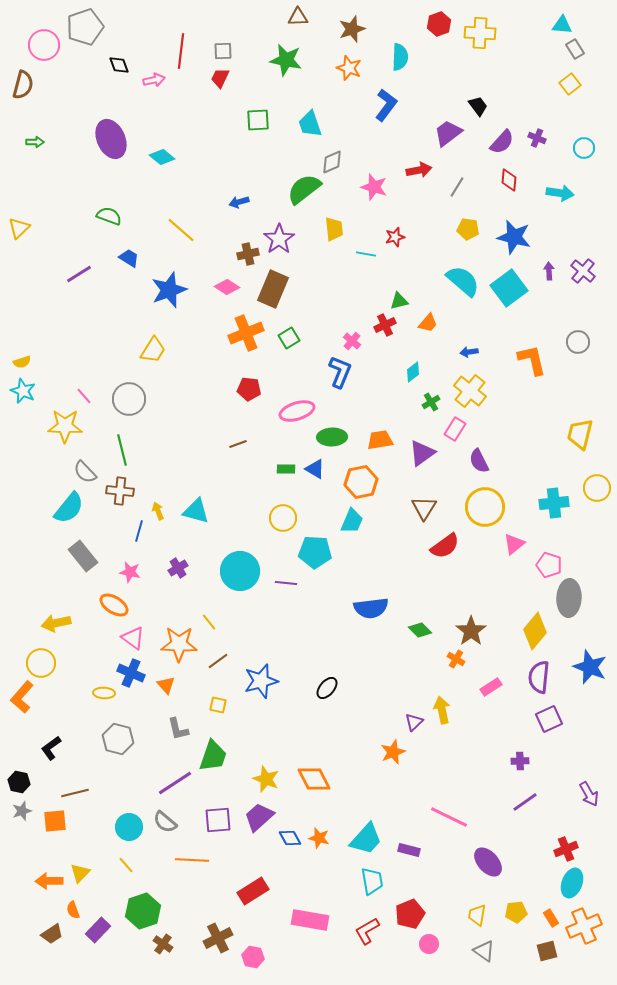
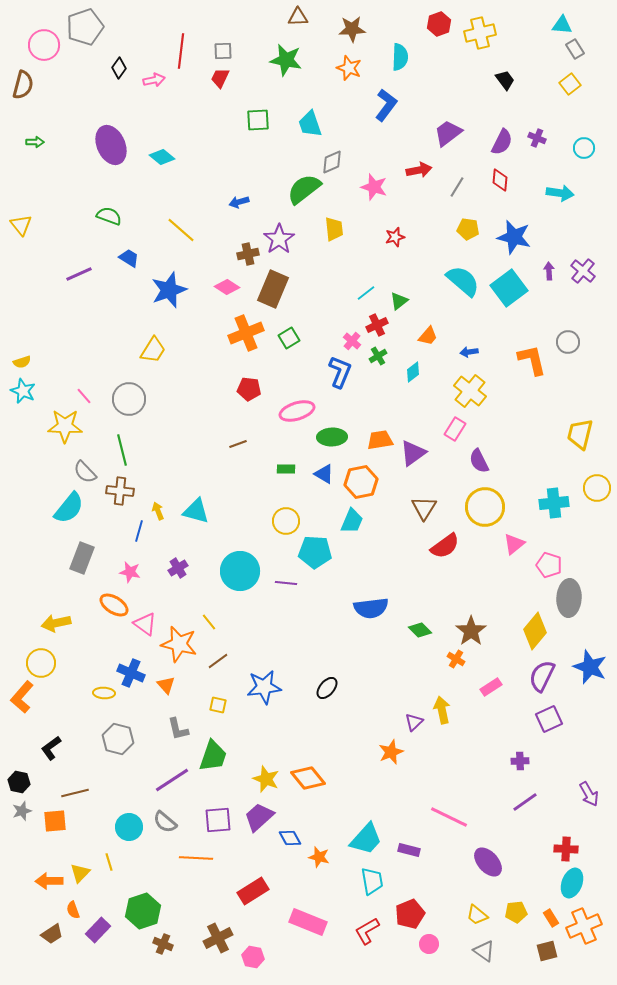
brown star at (352, 29): rotated 16 degrees clockwise
yellow cross at (480, 33): rotated 16 degrees counterclockwise
black diamond at (119, 65): moved 3 px down; rotated 55 degrees clockwise
black trapezoid at (478, 106): moved 27 px right, 26 px up
purple ellipse at (111, 139): moved 6 px down
purple semicircle at (502, 142): rotated 16 degrees counterclockwise
red diamond at (509, 180): moved 9 px left
yellow triangle at (19, 228): moved 2 px right, 3 px up; rotated 25 degrees counterclockwise
cyan line at (366, 254): moved 39 px down; rotated 48 degrees counterclockwise
purple line at (79, 274): rotated 8 degrees clockwise
green triangle at (399, 301): rotated 24 degrees counterclockwise
orange trapezoid at (428, 323): moved 13 px down
red cross at (385, 325): moved 8 px left
gray circle at (578, 342): moved 10 px left
green cross at (431, 402): moved 53 px left, 46 px up
purple triangle at (422, 453): moved 9 px left
blue triangle at (315, 469): moved 9 px right, 5 px down
yellow circle at (283, 518): moved 3 px right, 3 px down
gray rectangle at (83, 556): moved 1 px left, 2 px down; rotated 60 degrees clockwise
pink triangle at (133, 638): moved 12 px right, 14 px up
orange star at (179, 644): rotated 12 degrees clockwise
purple semicircle at (539, 677): moved 3 px right, 1 px up; rotated 20 degrees clockwise
blue star at (261, 681): moved 3 px right, 6 px down; rotated 8 degrees clockwise
orange star at (393, 752): moved 2 px left
orange diamond at (314, 779): moved 6 px left, 1 px up; rotated 12 degrees counterclockwise
purple line at (175, 783): moved 3 px left, 3 px up
orange star at (319, 838): moved 19 px down
red cross at (566, 849): rotated 25 degrees clockwise
orange line at (192, 860): moved 4 px right, 2 px up
yellow line at (126, 865): moved 17 px left, 3 px up; rotated 24 degrees clockwise
yellow trapezoid at (477, 915): rotated 60 degrees counterclockwise
pink rectangle at (310, 920): moved 2 px left, 2 px down; rotated 12 degrees clockwise
brown cross at (163, 944): rotated 12 degrees counterclockwise
